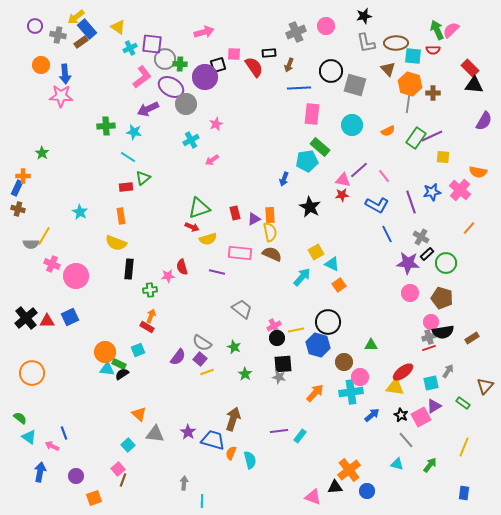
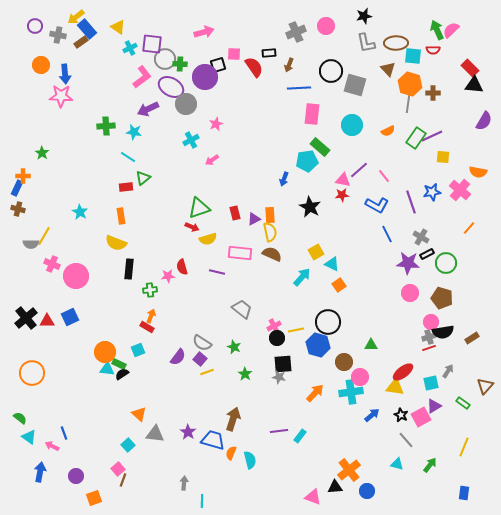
black rectangle at (427, 254): rotated 16 degrees clockwise
